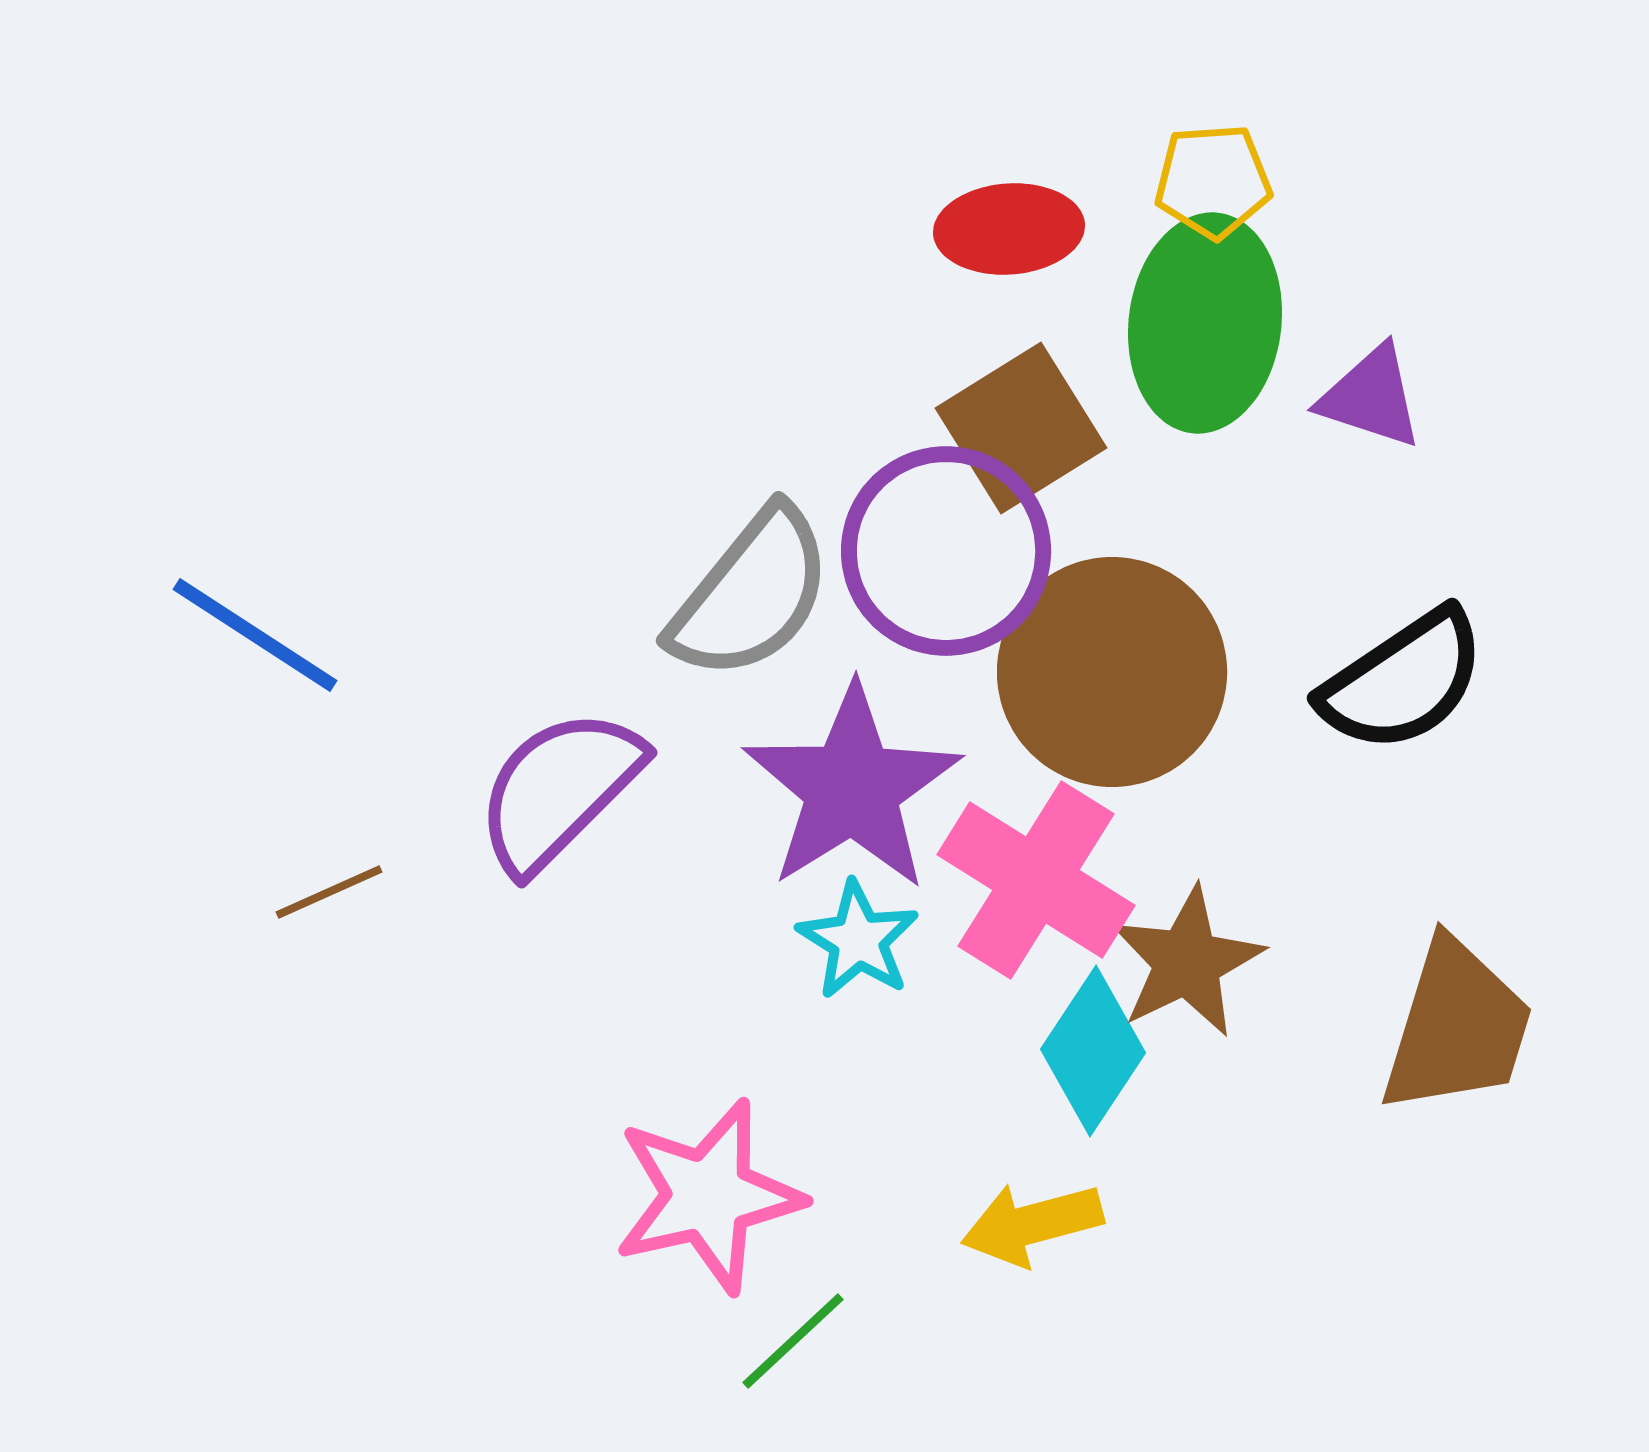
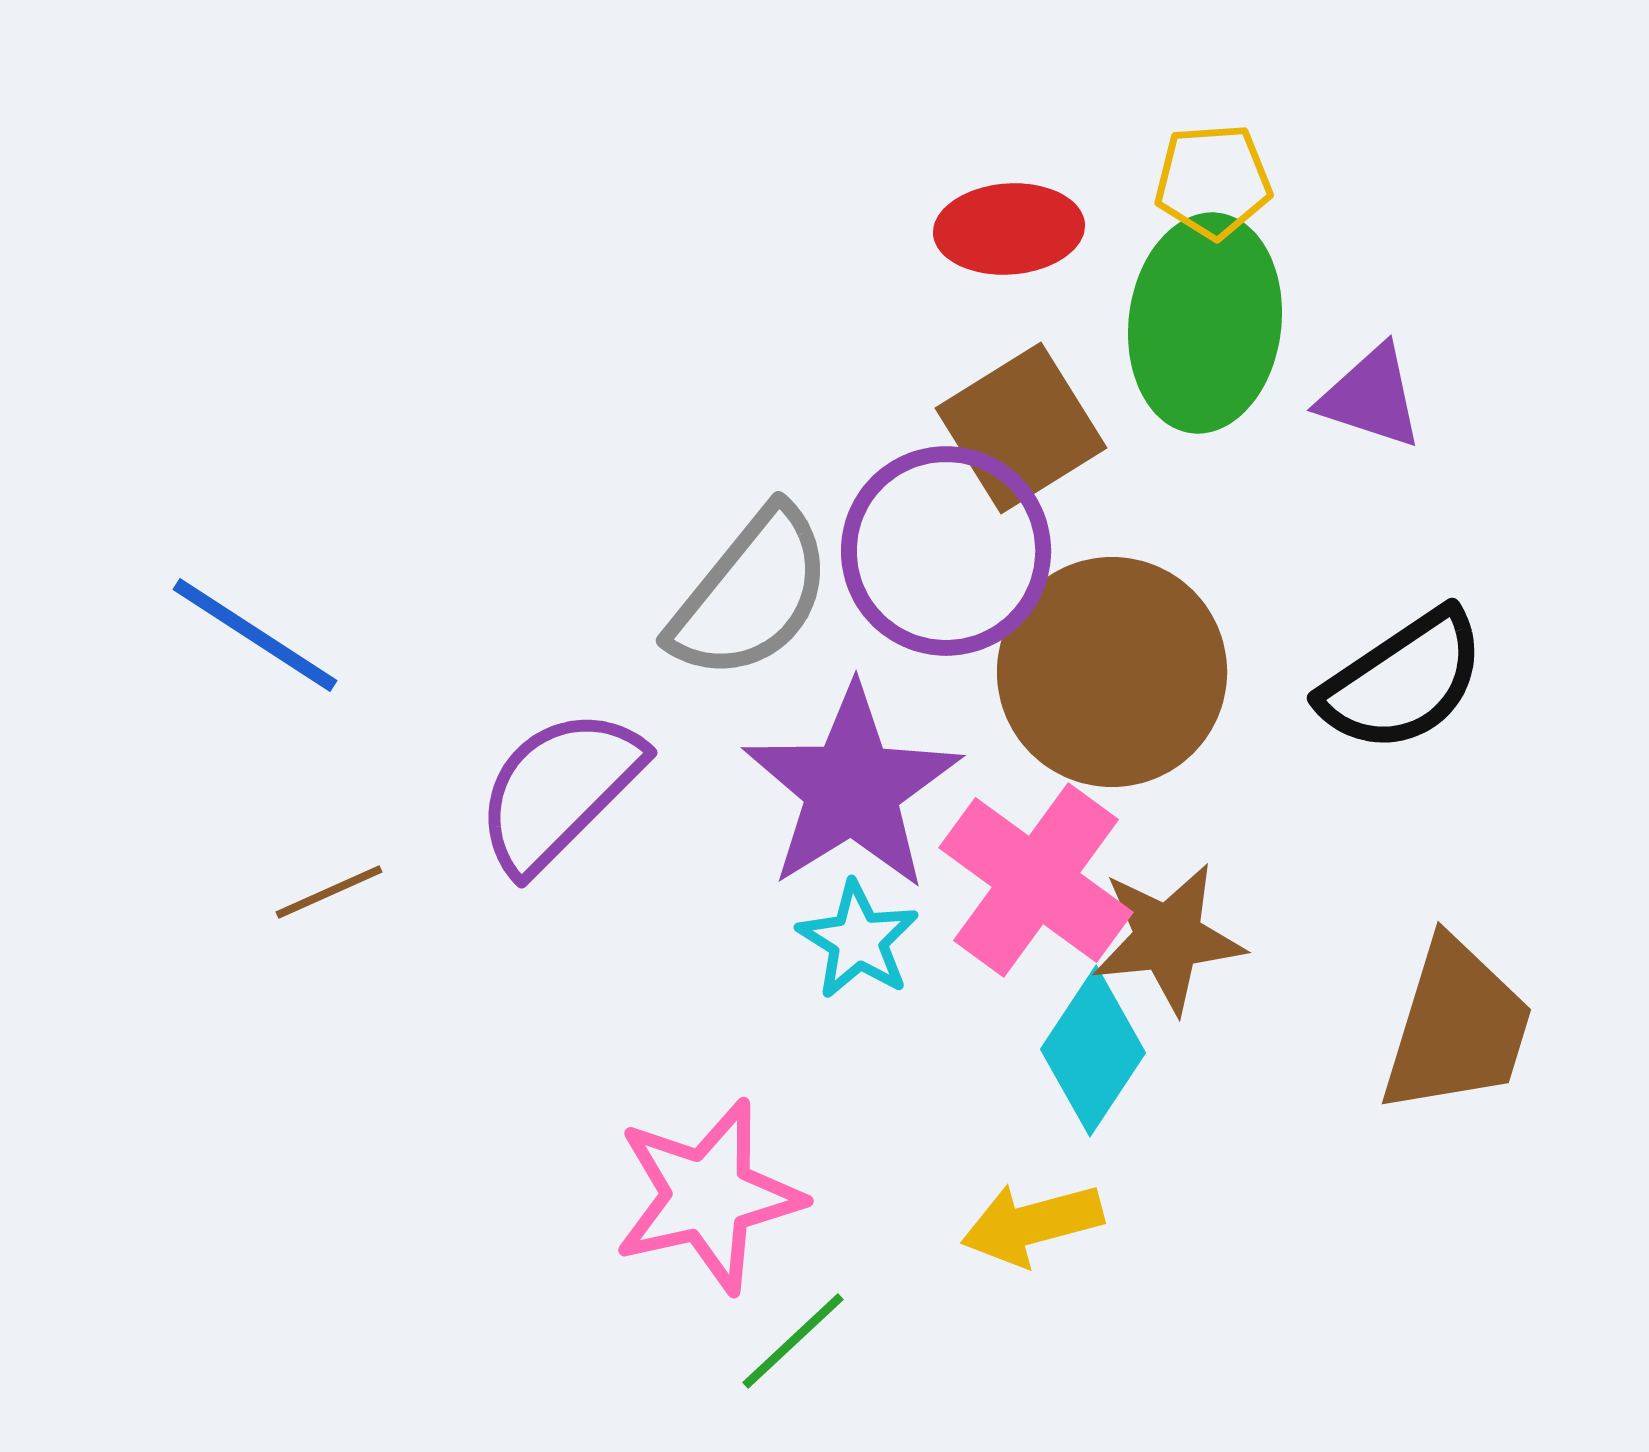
pink cross: rotated 4 degrees clockwise
brown star: moved 19 px left, 24 px up; rotated 20 degrees clockwise
